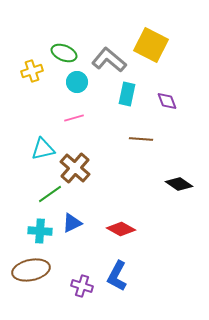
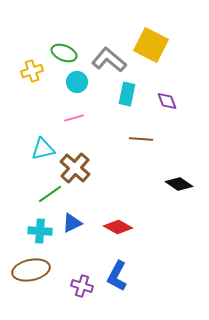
red diamond: moved 3 px left, 2 px up
